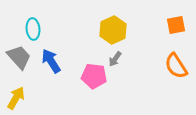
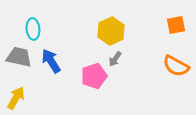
yellow hexagon: moved 2 px left, 1 px down
gray trapezoid: rotated 36 degrees counterclockwise
orange semicircle: rotated 28 degrees counterclockwise
pink pentagon: rotated 25 degrees counterclockwise
